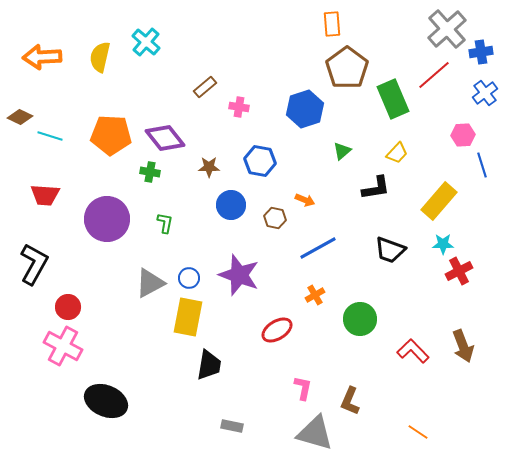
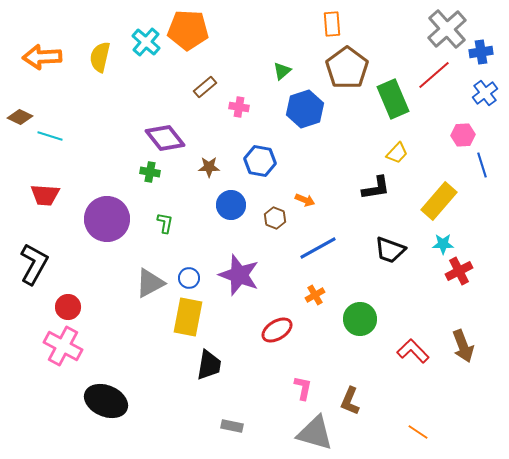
orange pentagon at (111, 135): moved 77 px right, 105 px up
green triangle at (342, 151): moved 60 px left, 80 px up
brown hexagon at (275, 218): rotated 10 degrees clockwise
